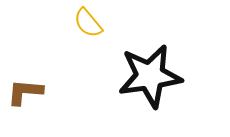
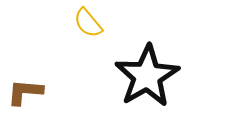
black star: moved 3 px left; rotated 22 degrees counterclockwise
